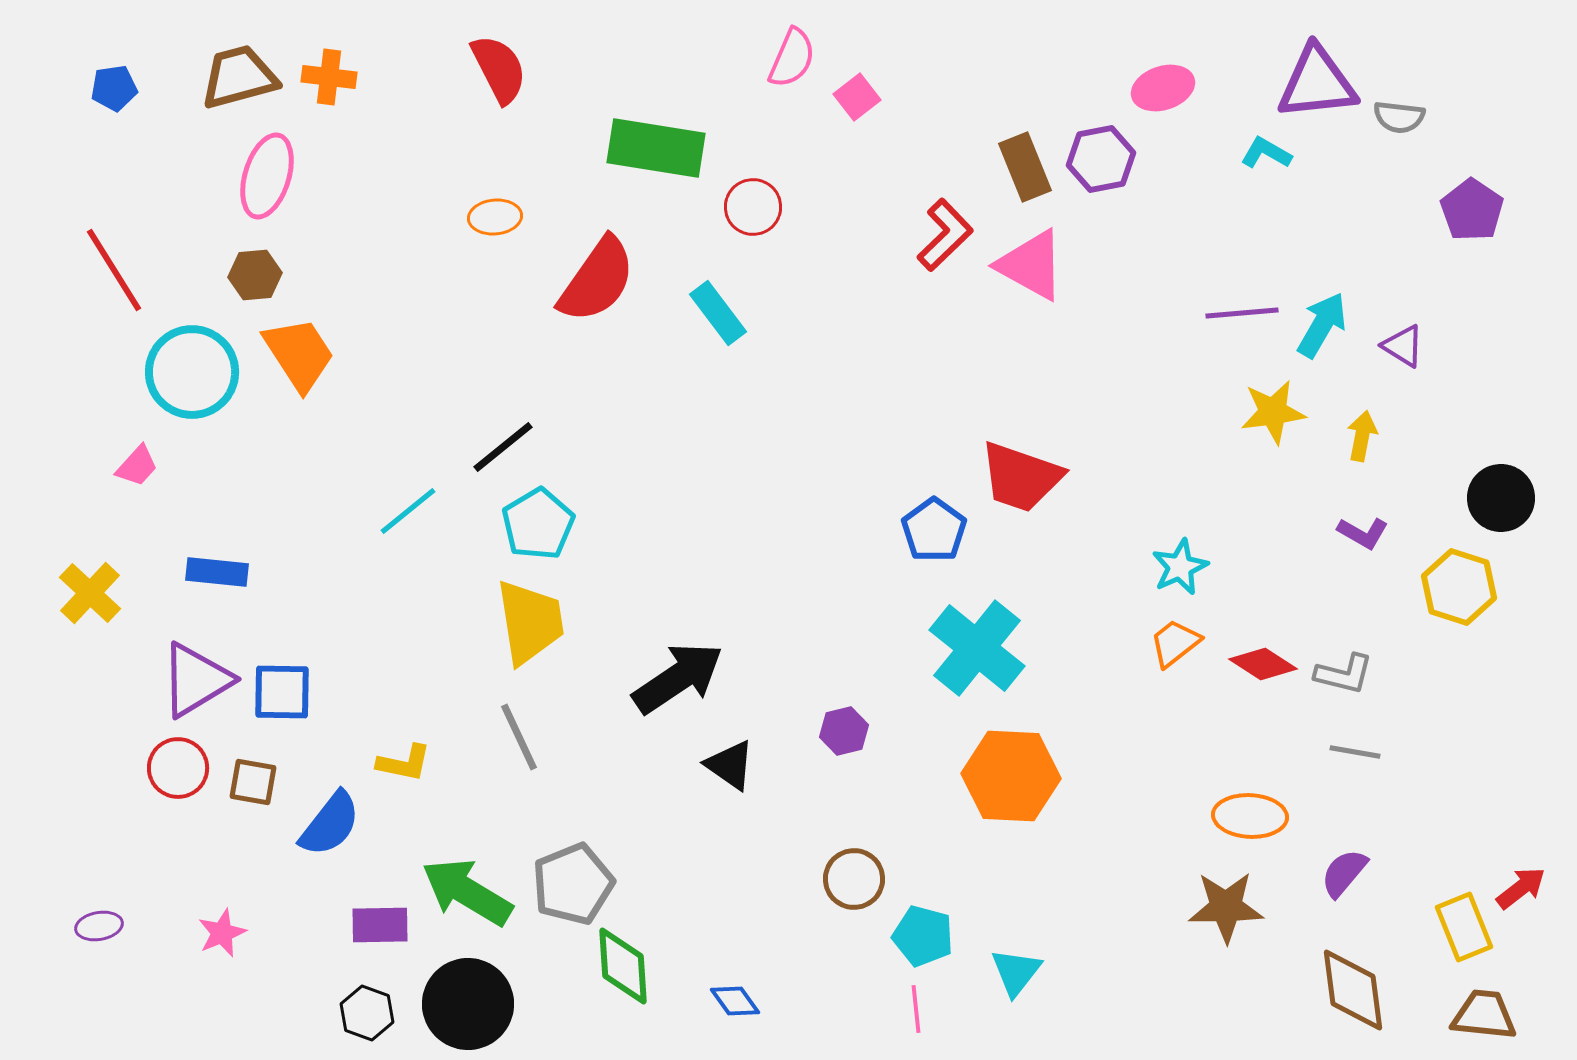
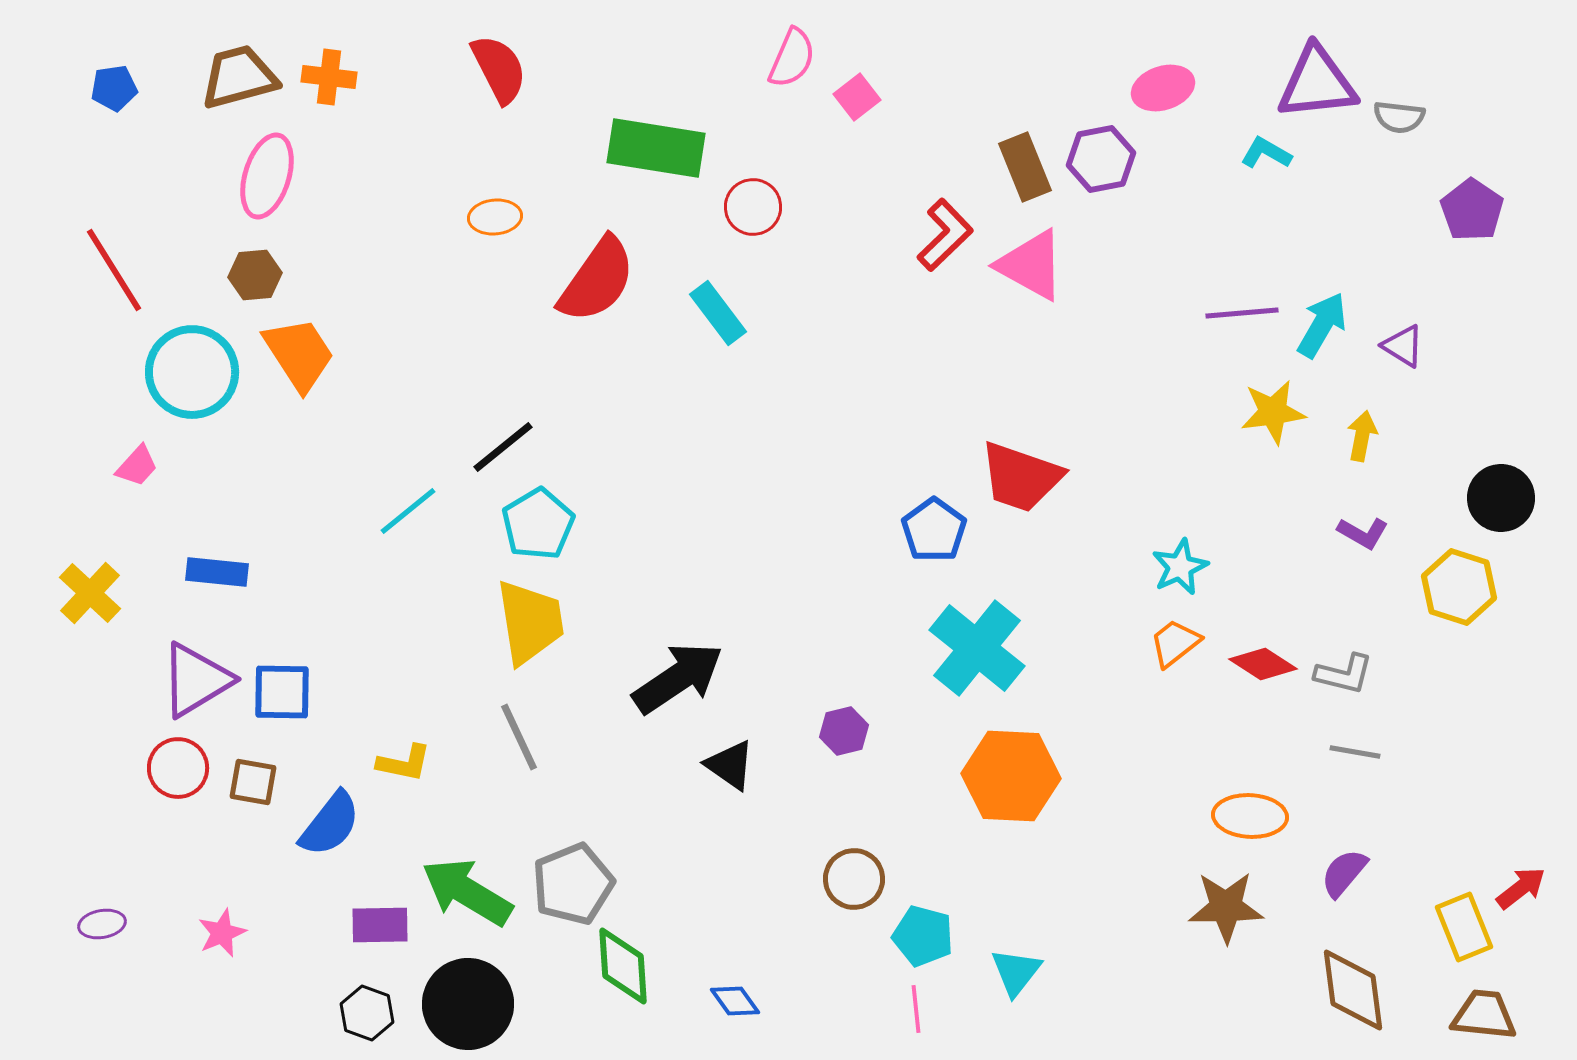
purple ellipse at (99, 926): moved 3 px right, 2 px up
